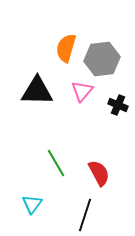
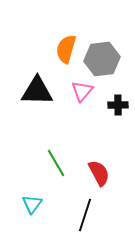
orange semicircle: moved 1 px down
black cross: rotated 24 degrees counterclockwise
